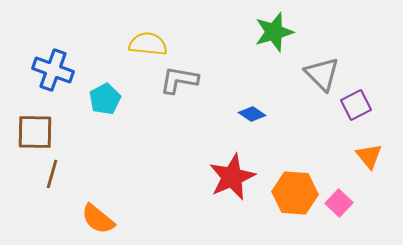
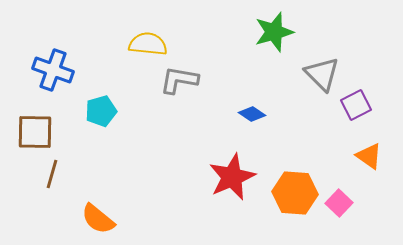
cyan pentagon: moved 4 px left, 12 px down; rotated 12 degrees clockwise
orange triangle: rotated 16 degrees counterclockwise
